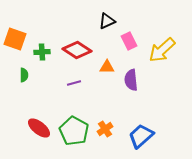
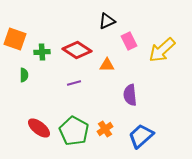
orange triangle: moved 2 px up
purple semicircle: moved 1 px left, 15 px down
